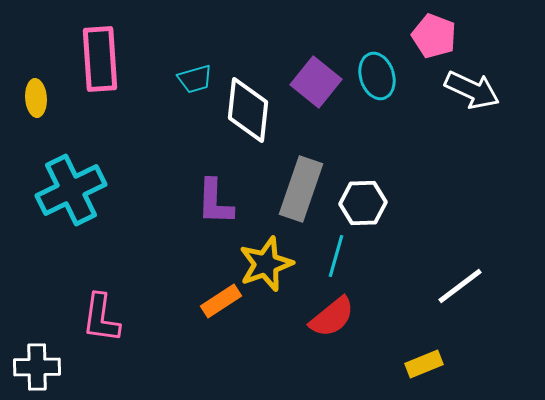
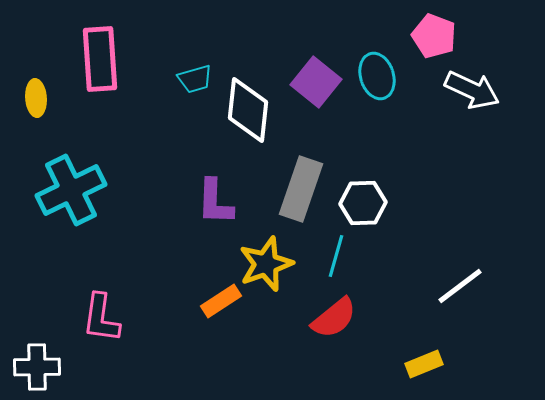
red semicircle: moved 2 px right, 1 px down
